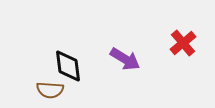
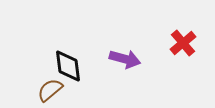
purple arrow: rotated 16 degrees counterclockwise
brown semicircle: rotated 136 degrees clockwise
